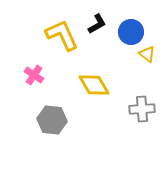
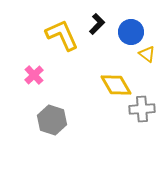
black L-shape: rotated 15 degrees counterclockwise
pink cross: rotated 12 degrees clockwise
yellow diamond: moved 22 px right
gray hexagon: rotated 12 degrees clockwise
